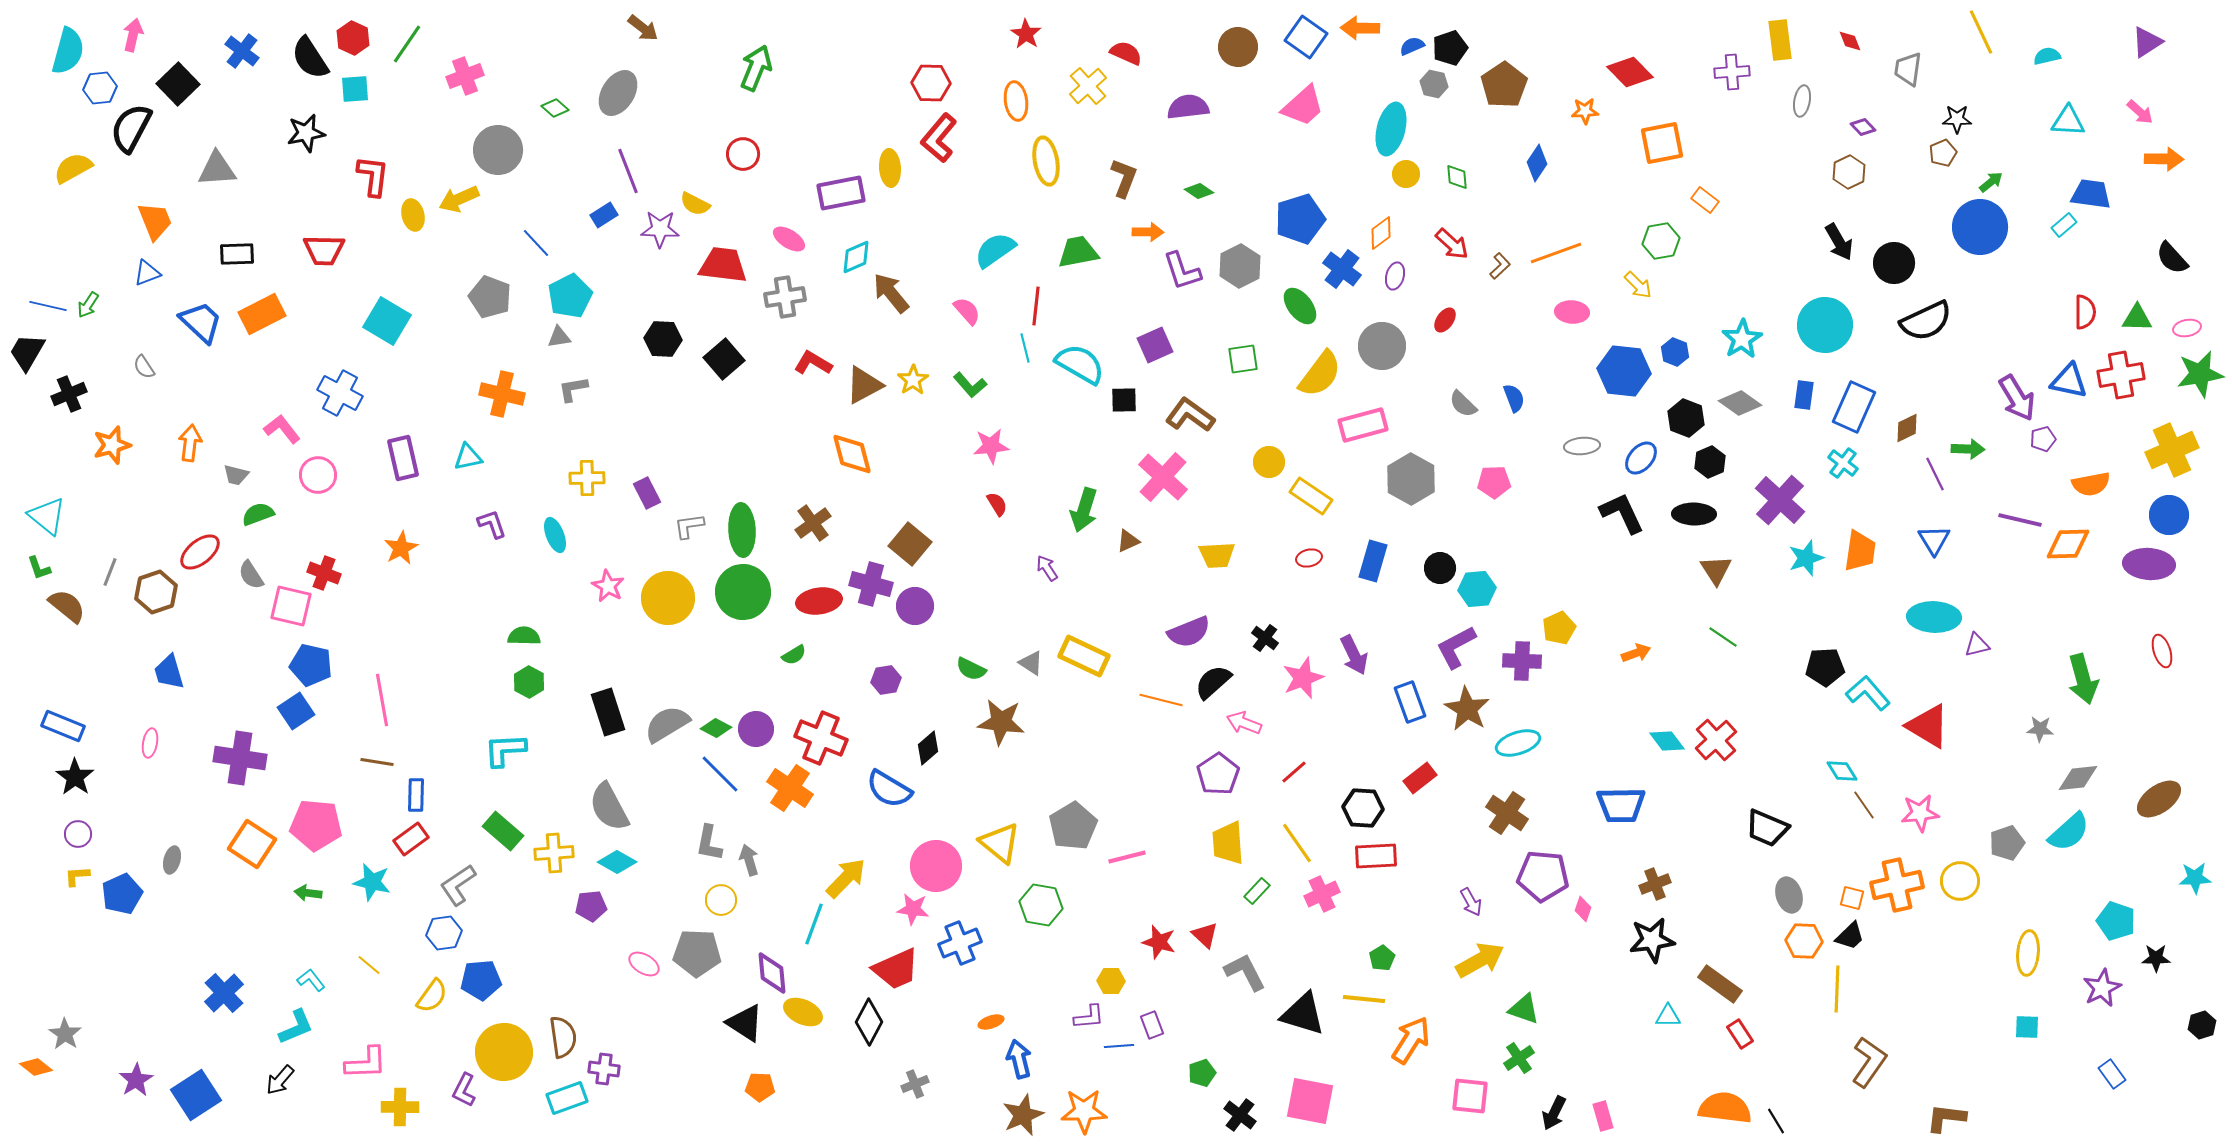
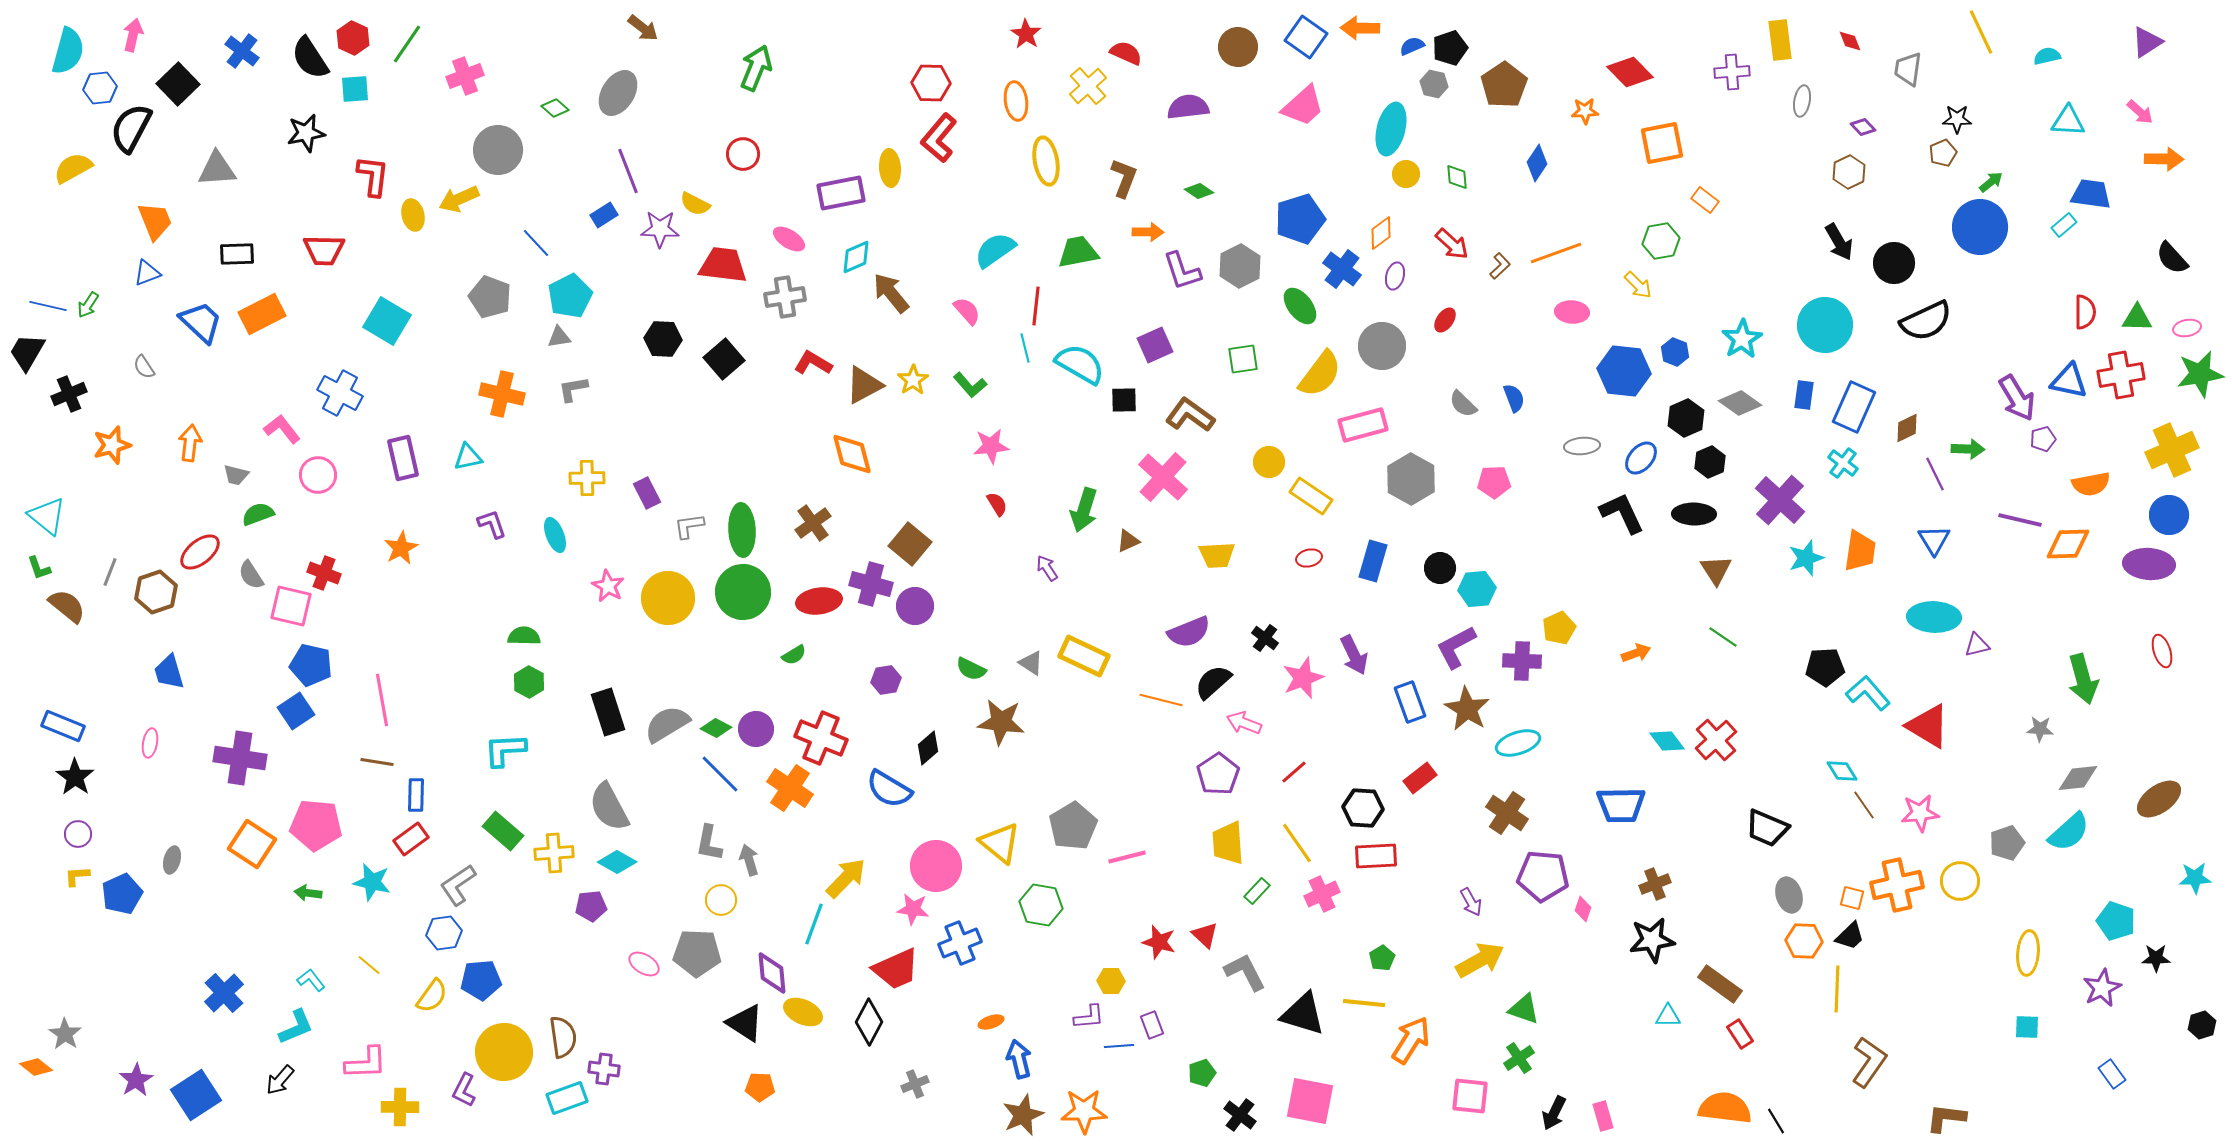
black hexagon at (1686, 418): rotated 15 degrees clockwise
yellow line at (1364, 999): moved 4 px down
